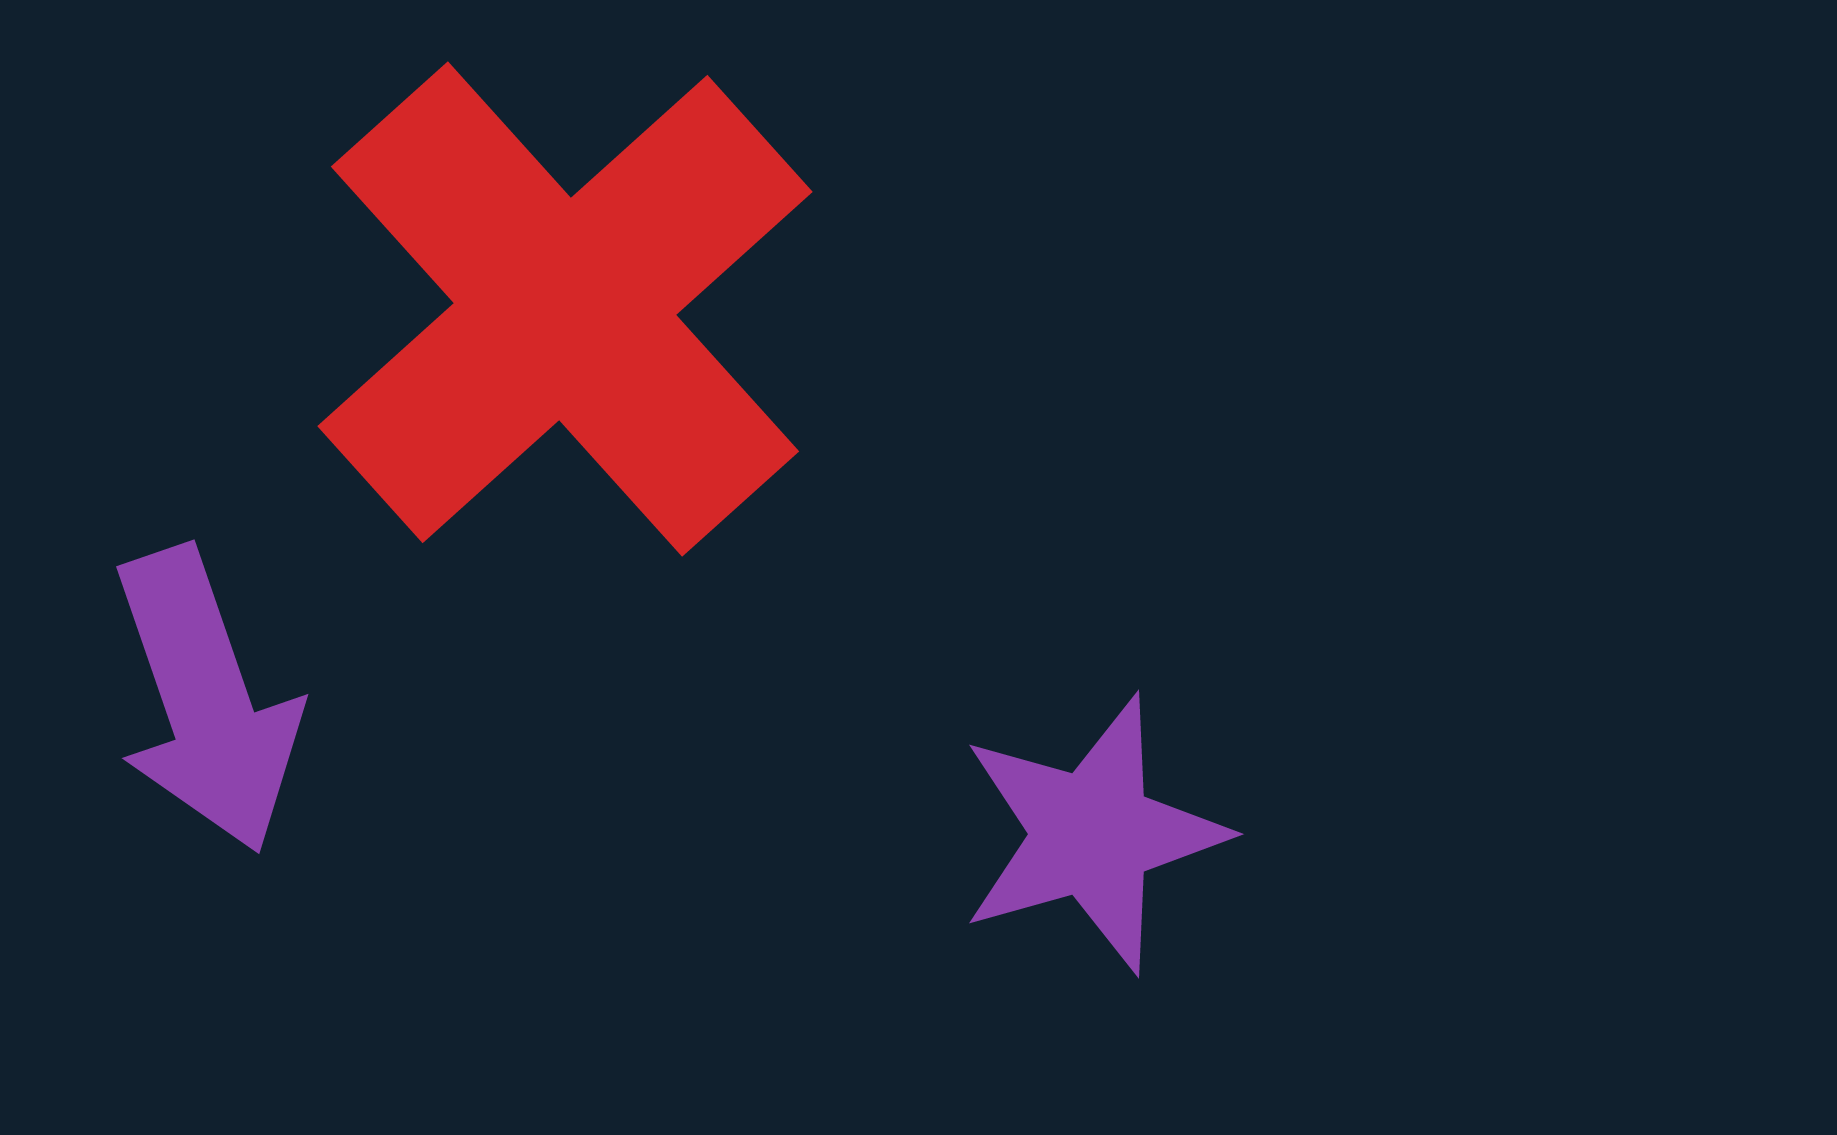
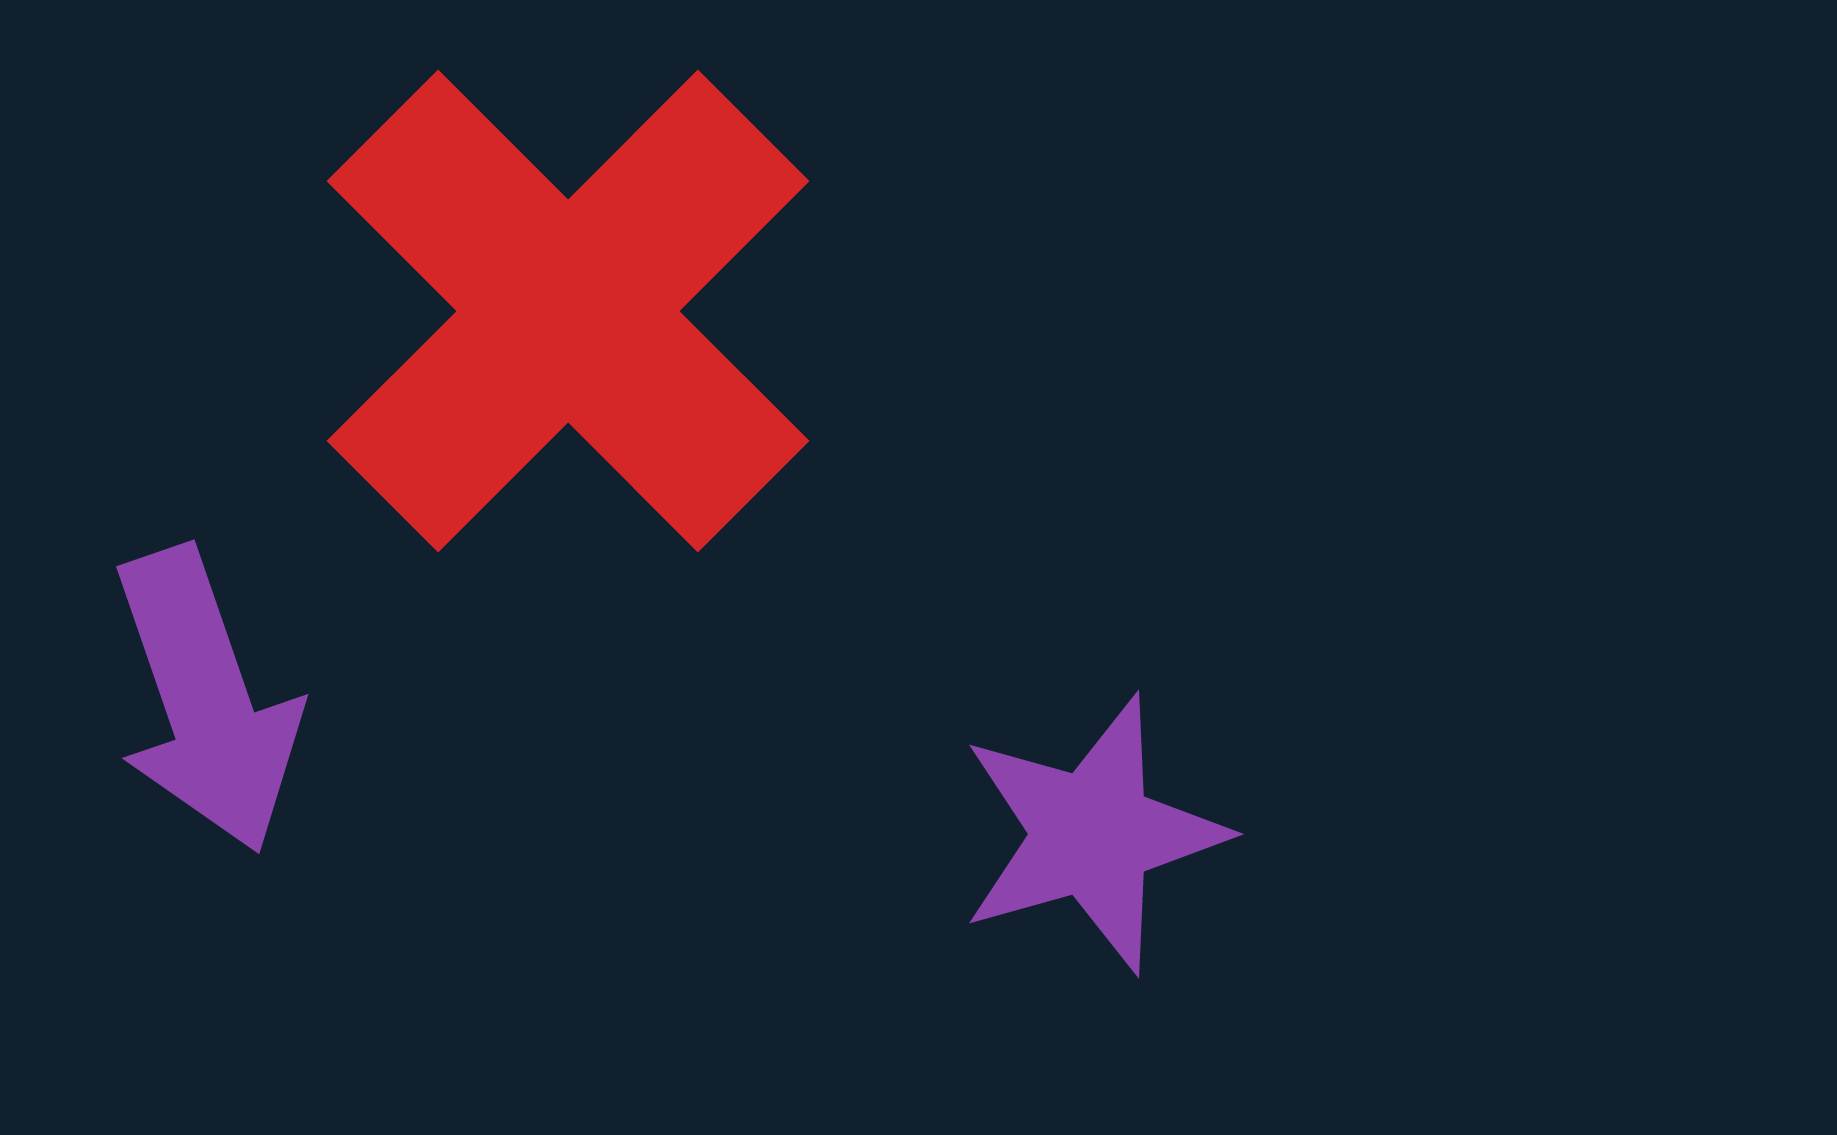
red cross: moved 3 px right, 2 px down; rotated 3 degrees counterclockwise
